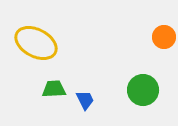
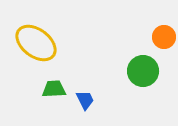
yellow ellipse: rotated 9 degrees clockwise
green circle: moved 19 px up
